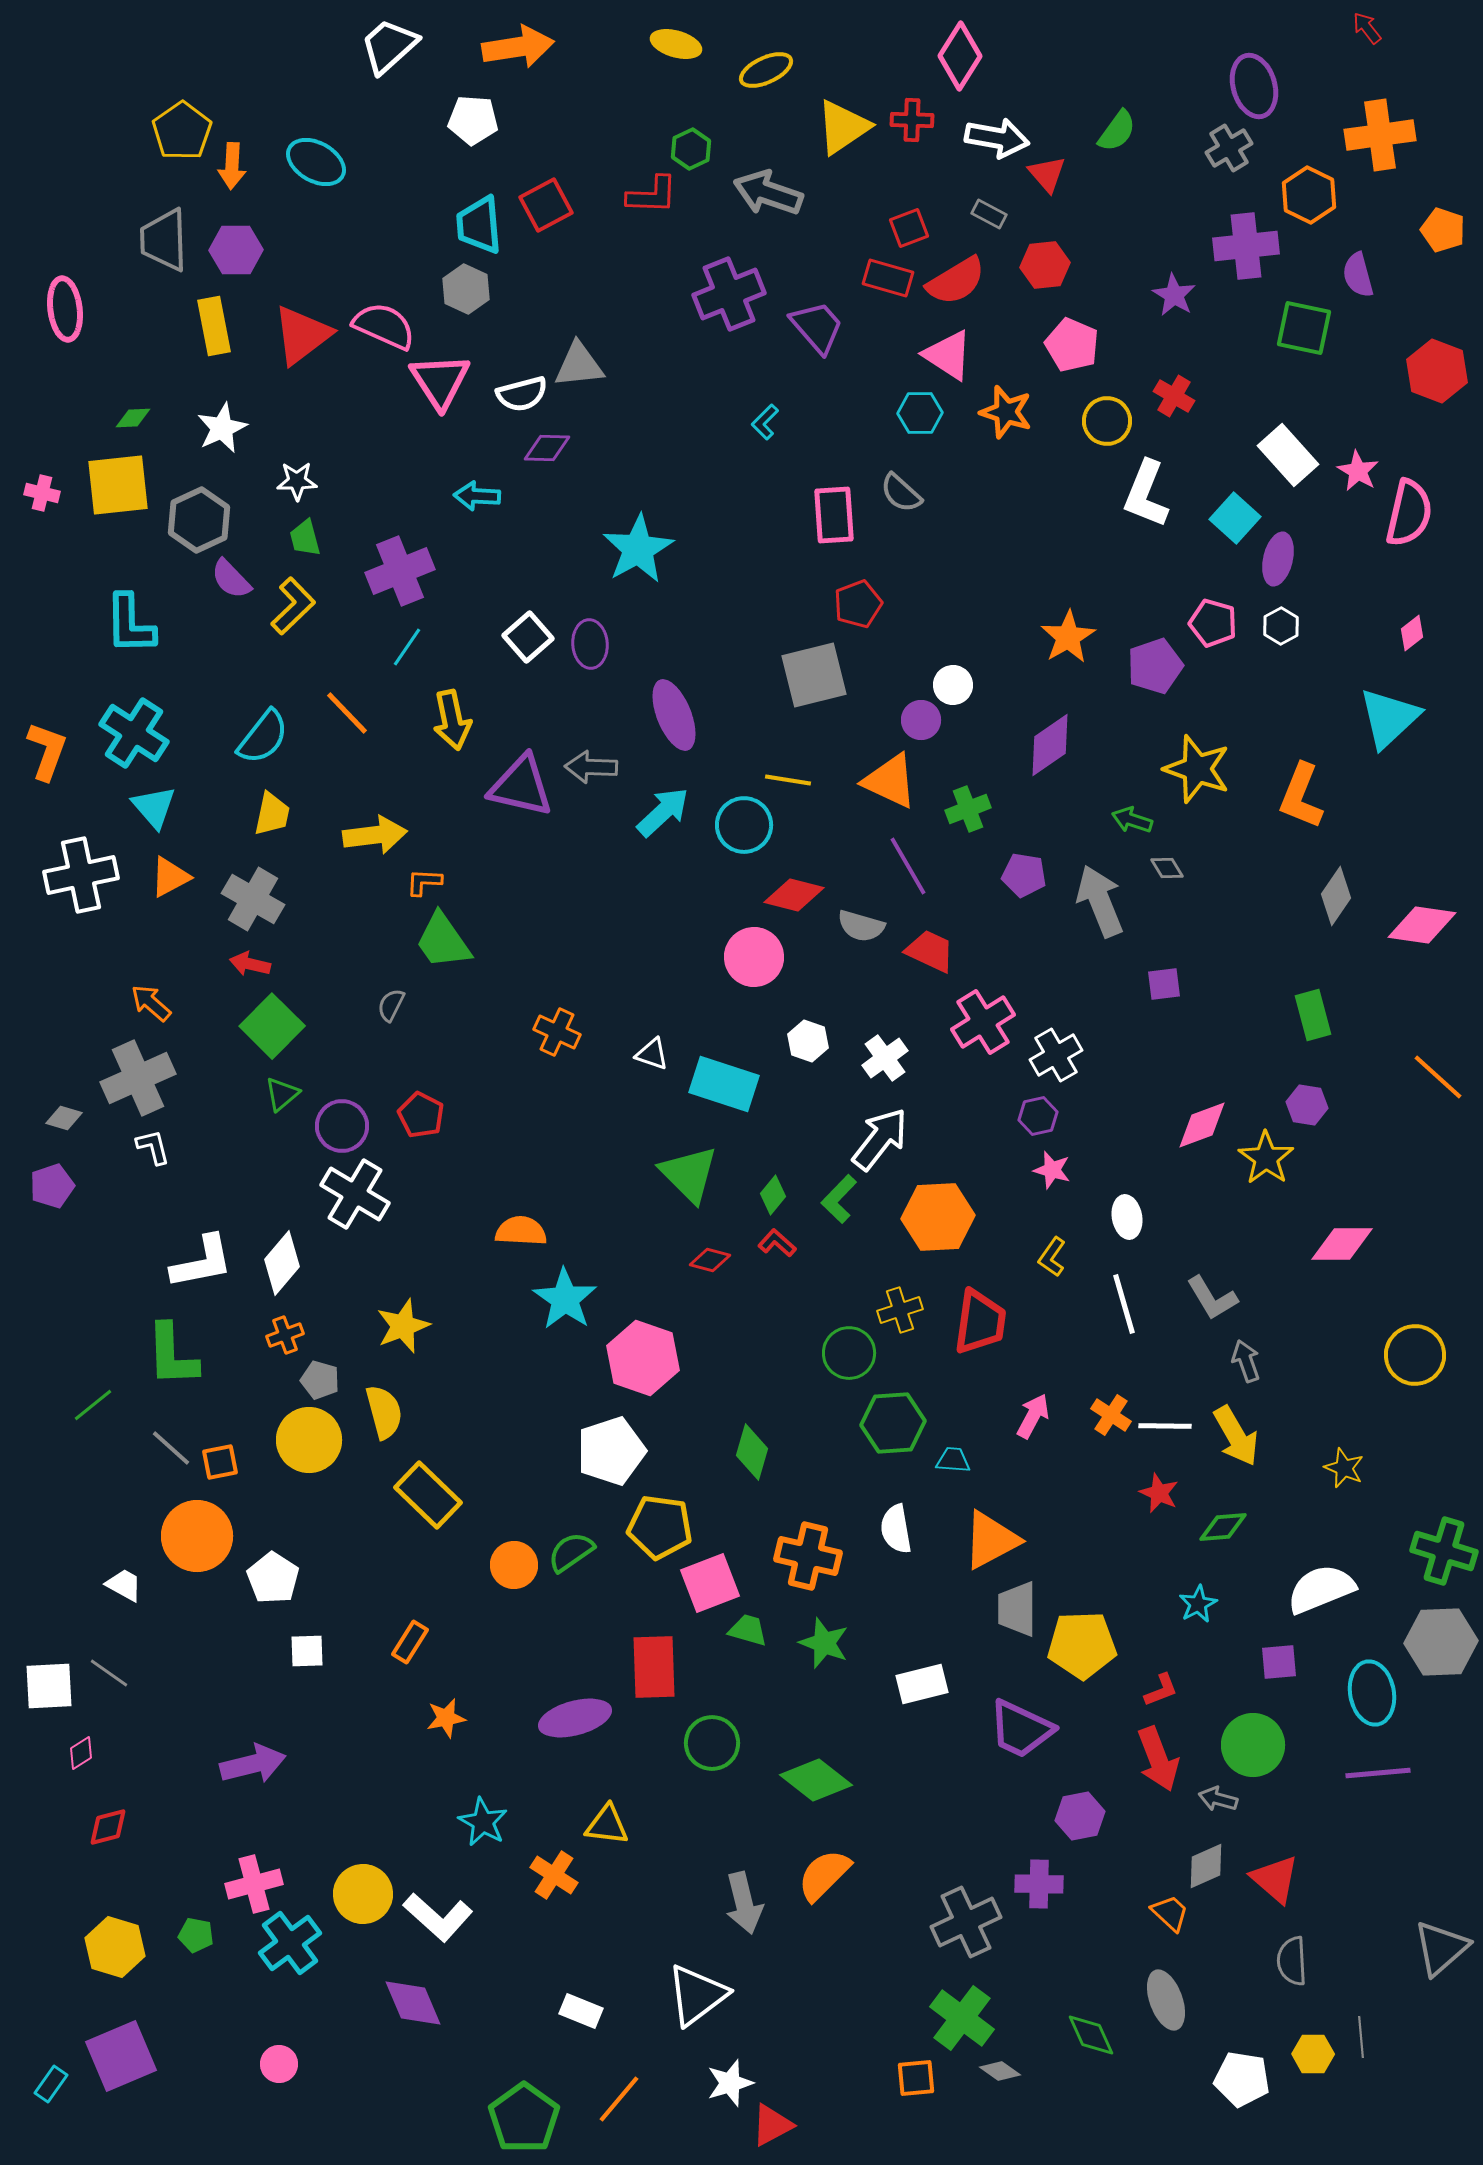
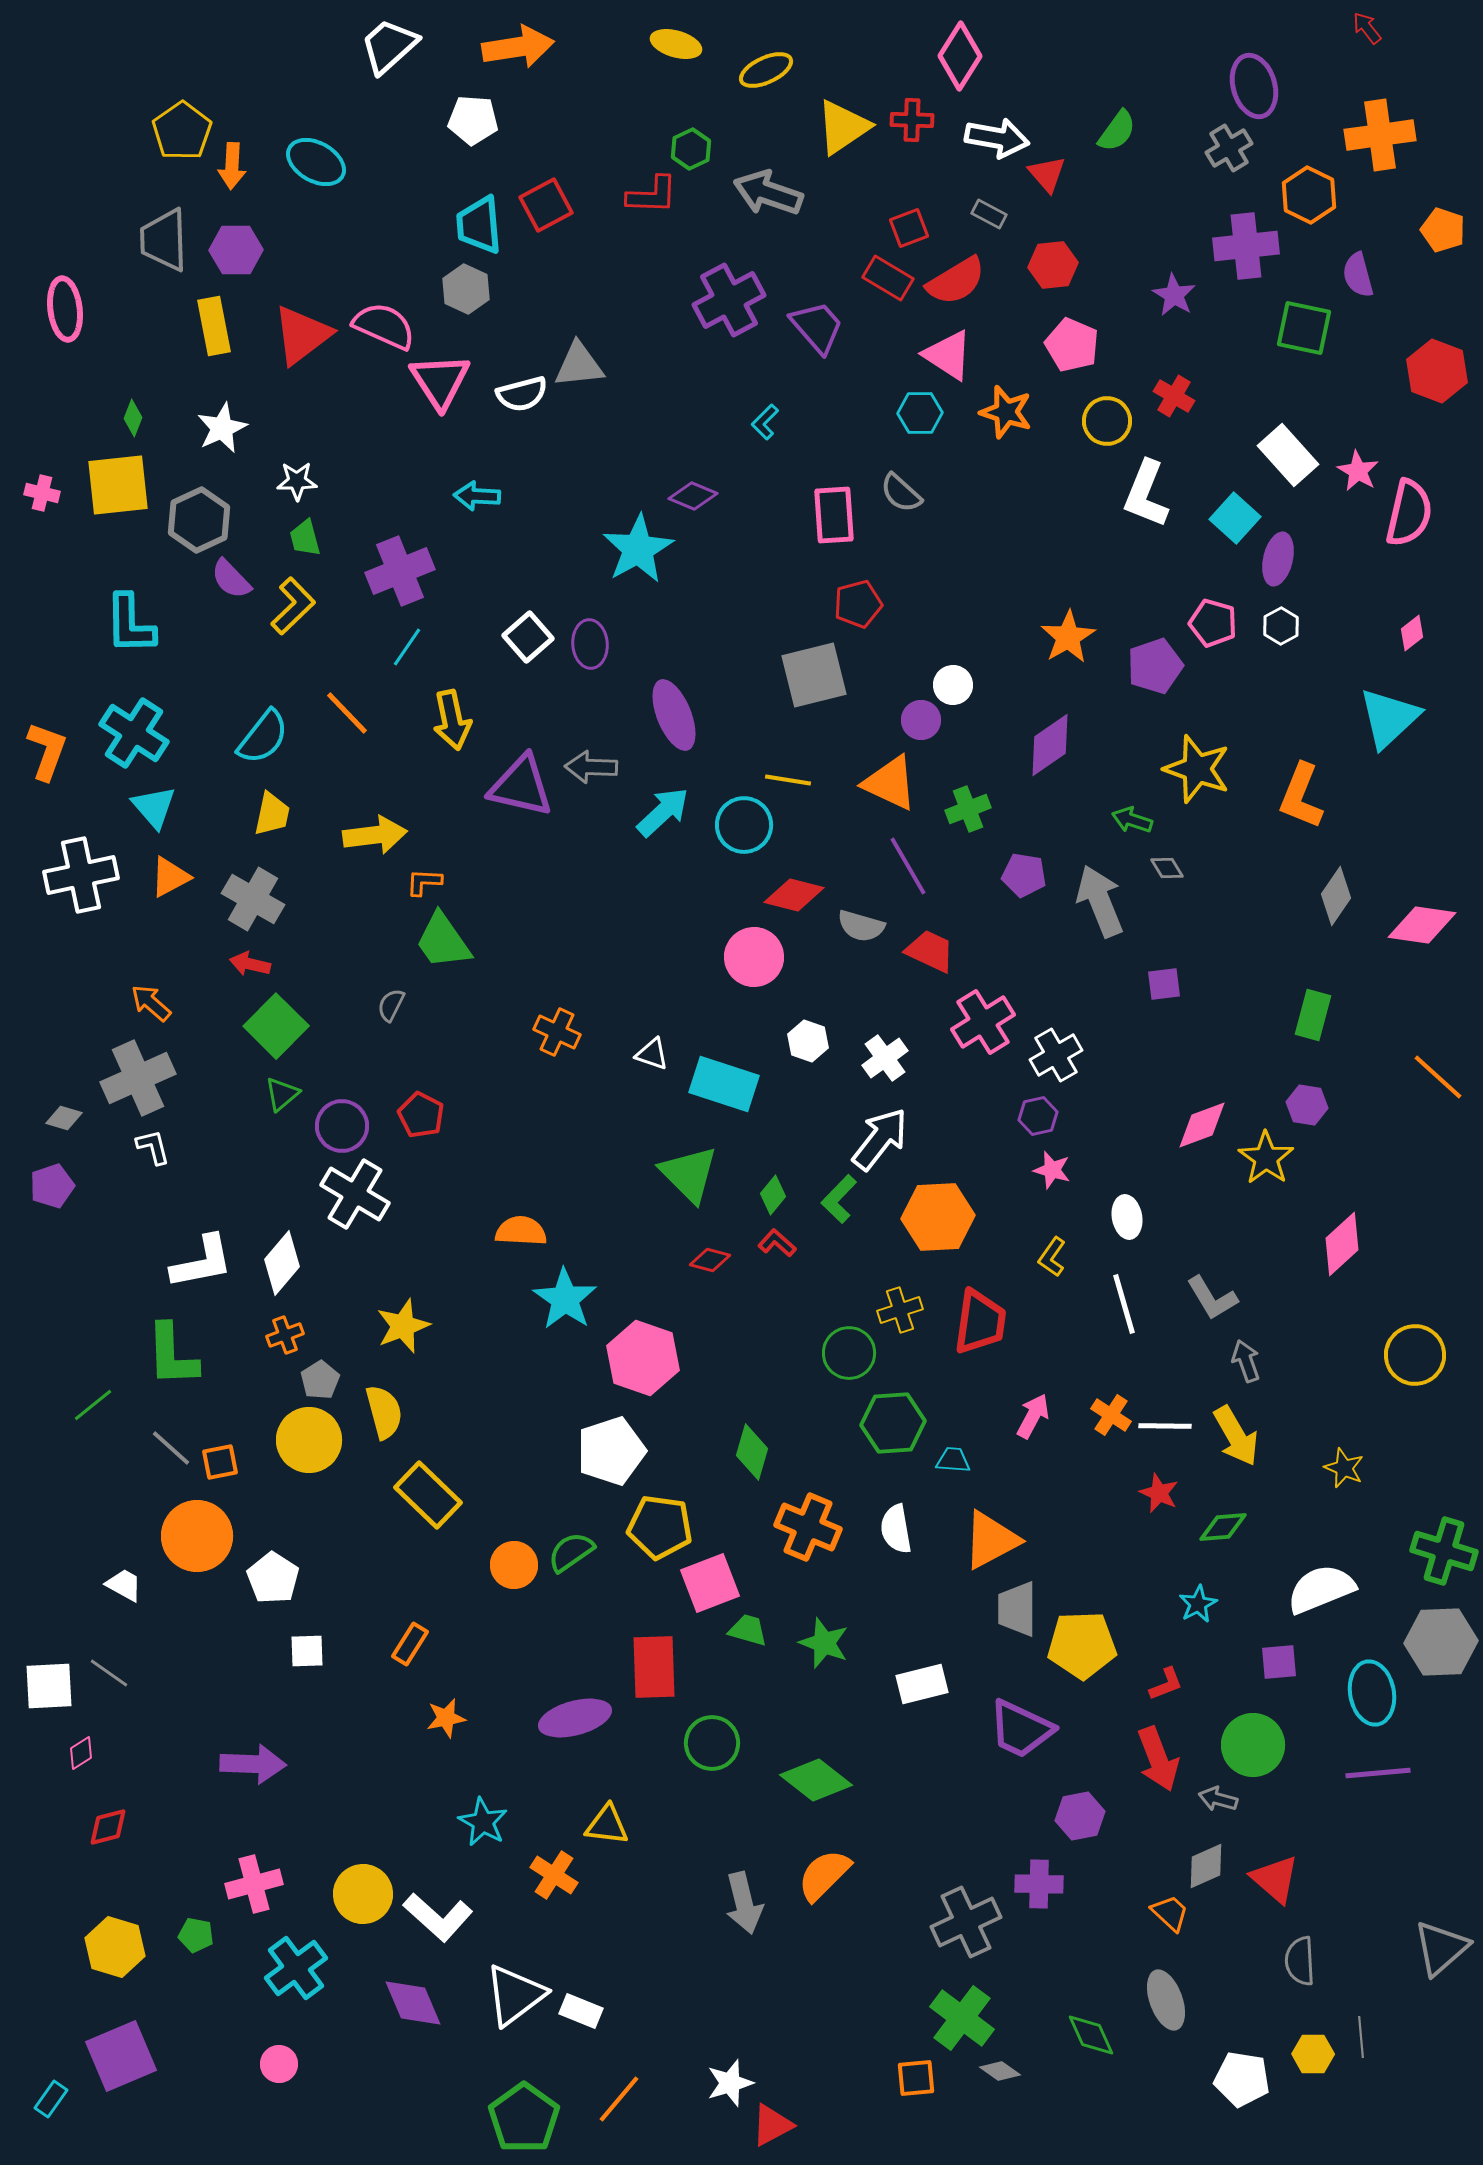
red hexagon at (1045, 265): moved 8 px right
red rectangle at (888, 278): rotated 15 degrees clockwise
purple cross at (729, 294): moved 6 px down; rotated 6 degrees counterclockwise
green diamond at (133, 418): rotated 66 degrees counterclockwise
purple diamond at (547, 448): moved 146 px right, 48 px down; rotated 21 degrees clockwise
red pentagon at (858, 604): rotated 6 degrees clockwise
orange triangle at (890, 781): moved 2 px down
green rectangle at (1313, 1015): rotated 30 degrees clockwise
green square at (272, 1026): moved 4 px right
pink diamond at (1342, 1244): rotated 42 degrees counterclockwise
gray pentagon at (320, 1380): rotated 24 degrees clockwise
orange cross at (808, 1556): moved 29 px up; rotated 10 degrees clockwise
orange rectangle at (410, 1642): moved 2 px down
red L-shape at (1161, 1690): moved 5 px right, 6 px up
purple arrow at (253, 1764): rotated 16 degrees clockwise
cyan cross at (290, 1943): moved 6 px right, 25 px down
gray semicircle at (1292, 1961): moved 8 px right
white triangle at (697, 1995): moved 182 px left
cyan rectangle at (51, 2084): moved 15 px down
